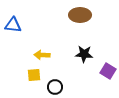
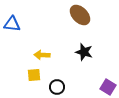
brown ellipse: rotated 45 degrees clockwise
blue triangle: moved 1 px left, 1 px up
black star: moved 2 px up; rotated 12 degrees clockwise
purple square: moved 16 px down
black circle: moved 2 px right
